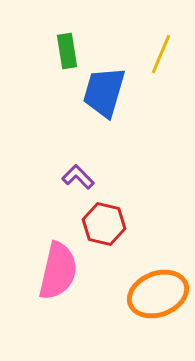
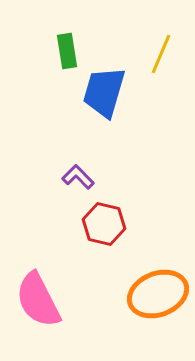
pink semicircle: moved 20 px left, 29 px down; rotated 140 degrees clockwise
